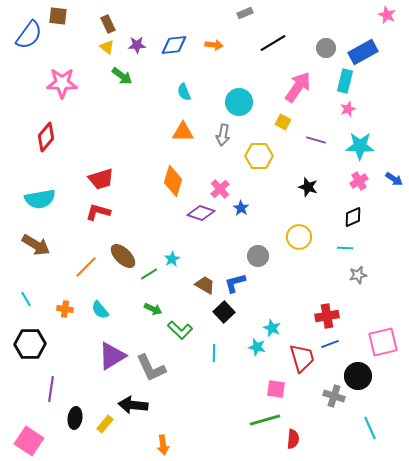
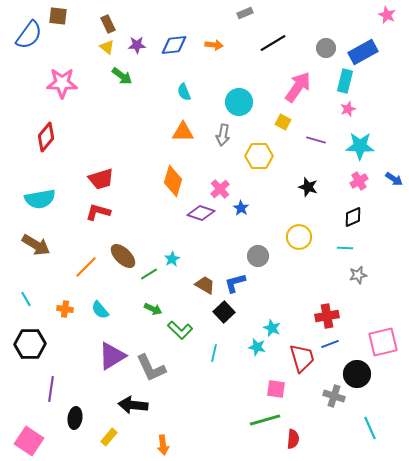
cyan line at (214, 353): rotated 12 degrees clockwise
black circle at (358, 376): moved 1 px left, 2 px up
yellow rectangle at (105, 424): moved 4 px right, 13 px down
